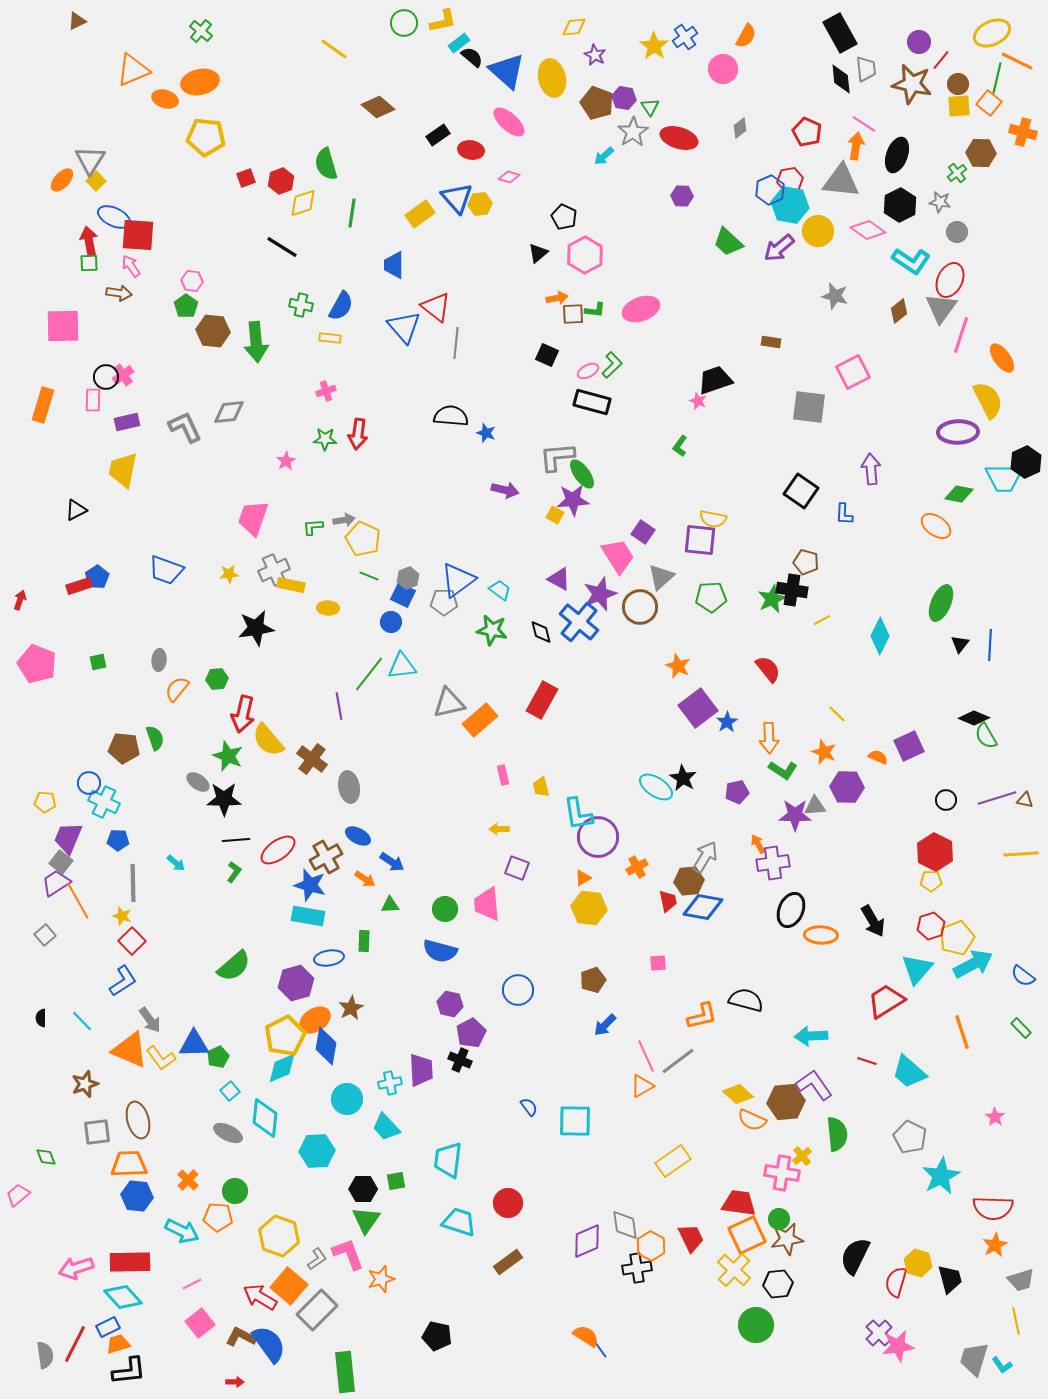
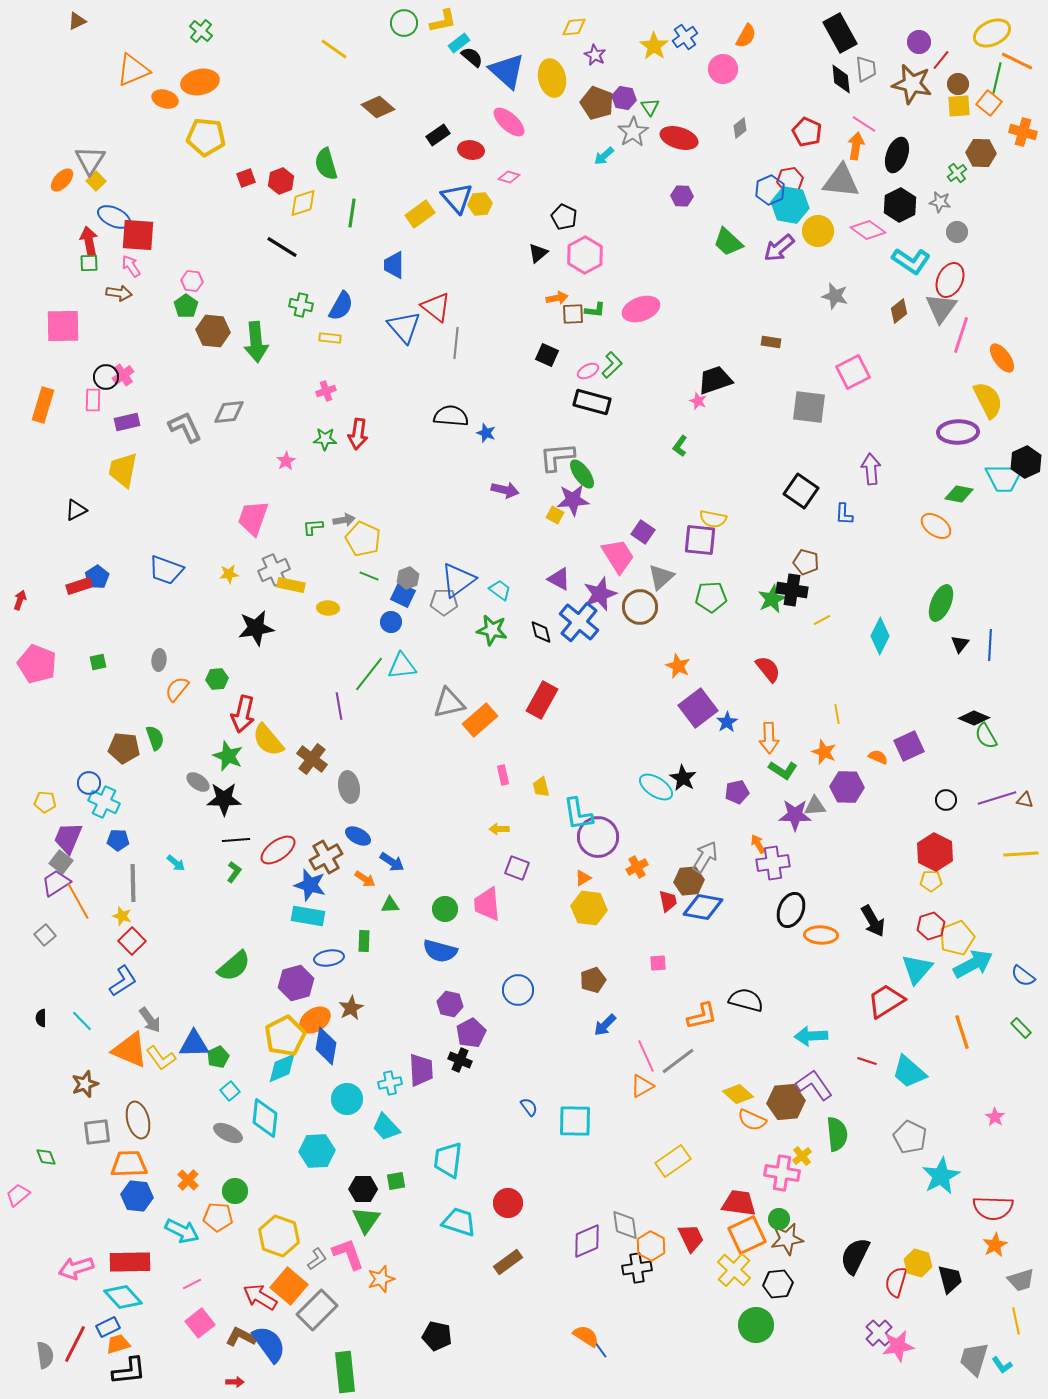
yellow line at (837, 714): rotated 36 degrees clockwise
